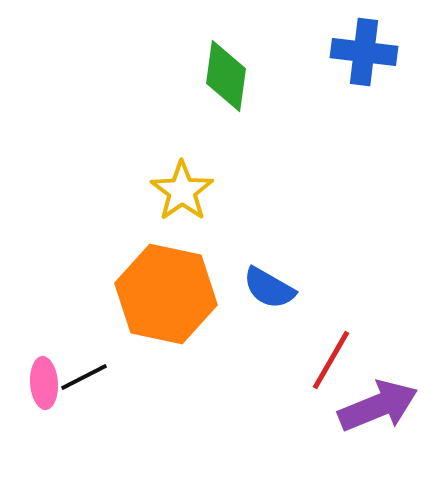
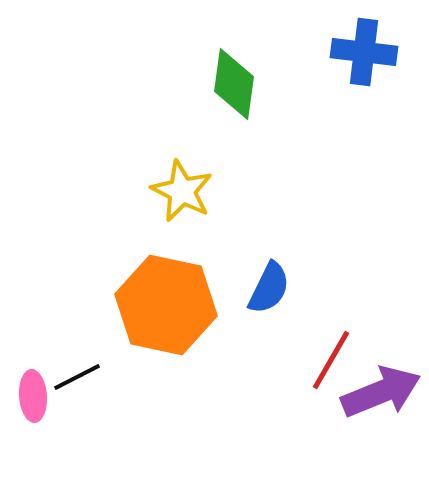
green diamond: moved 8 px right, 8 px down
yellow star: rotated 10 degrees counterclockwise
blue semicircle: rotated 94 degrees counterclockwise
orange hexagon: moved 11 px down
black line: moved 7 px left
pink ellipse: moved 11 px left, 13 px down
purple arrow: moved 3 px right, 14 px up
